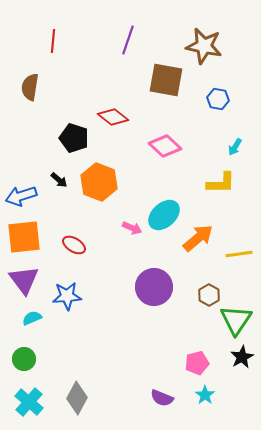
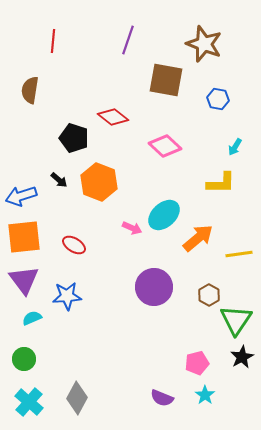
brown star: moved 2 px up; rotated 9 degrees clockwise
brown semicircle: moved 3 px down
